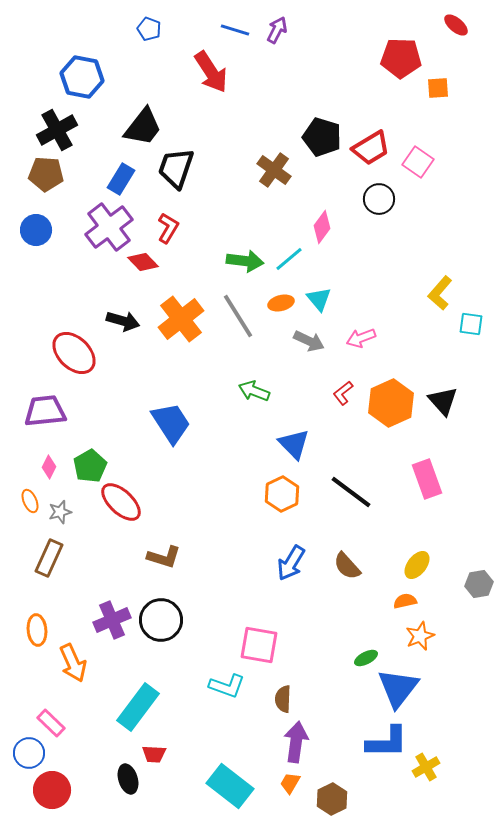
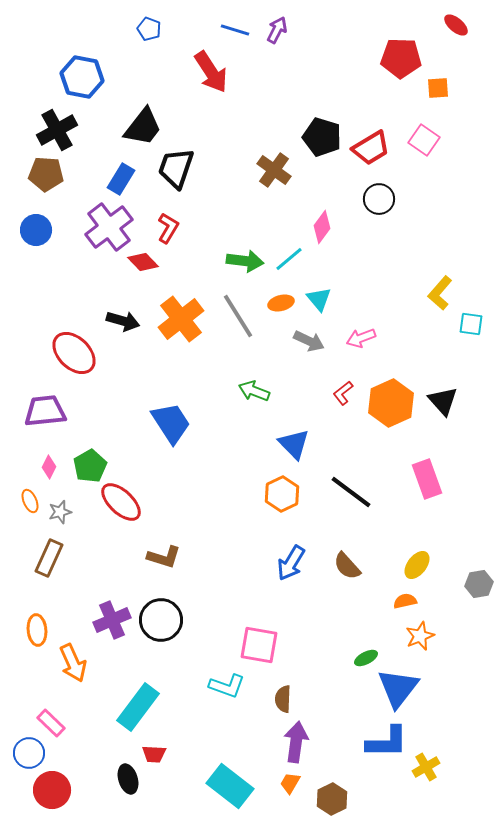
pink square at (418, 162): moved 6 px right, 22 px up
